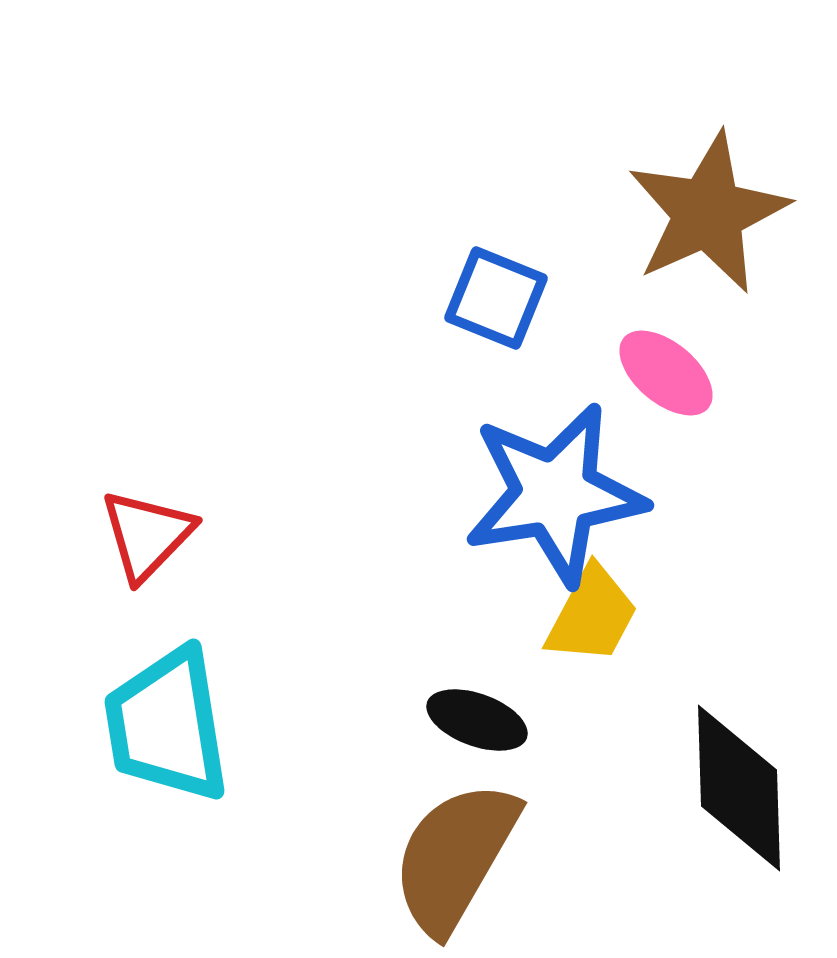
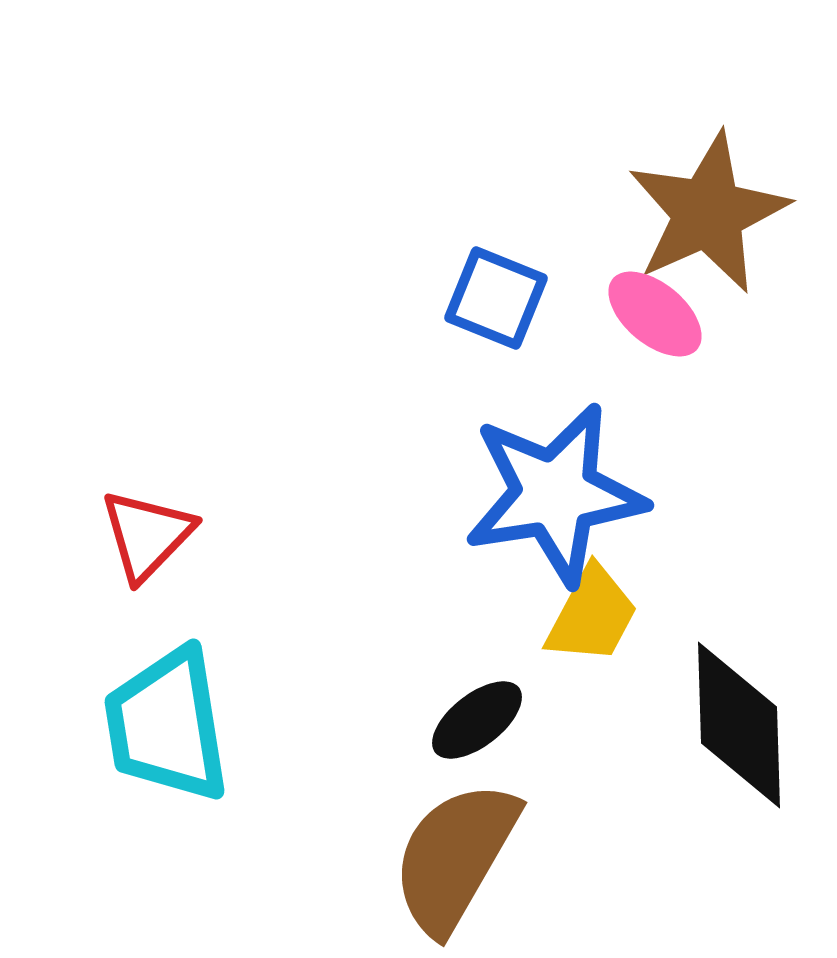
pink ellipse: moved 11 px left, 59 px up
black ellipse: rotated 58 degrees counterclockwise
black diamond: moved 63 px up
